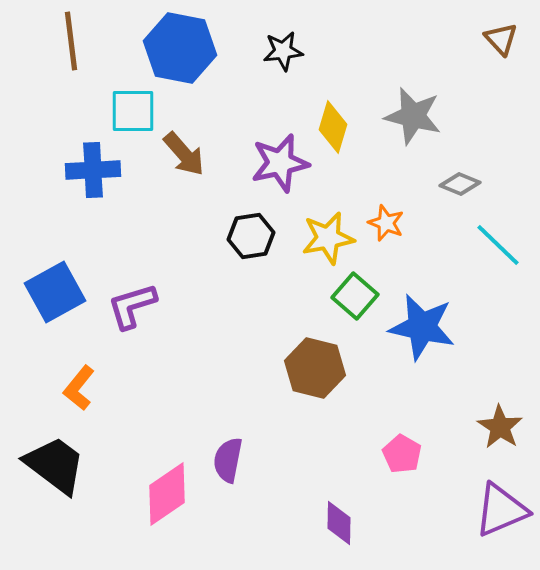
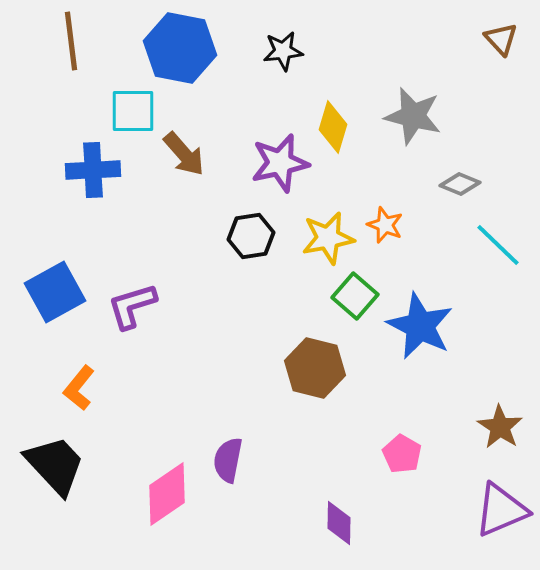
orange star: moved 1 px left, 2 px down
blue star: moved 2 px left, 1 px up; rotated 14 degrees clockwise
black trapezoid: rotated 10 degrees clockwise
